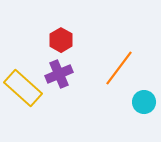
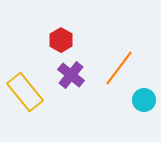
purple cross: moved 12 px right, 1 px down; rotated 28 degrees counterclockwise
yellow rectangle: moved 2 px right, 4 px down; rotated 9 degrees clockwise
cyan circle: moved 2 px up
